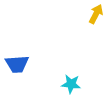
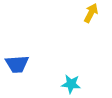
yellow arrow: moved 5 px left, 1 px up
